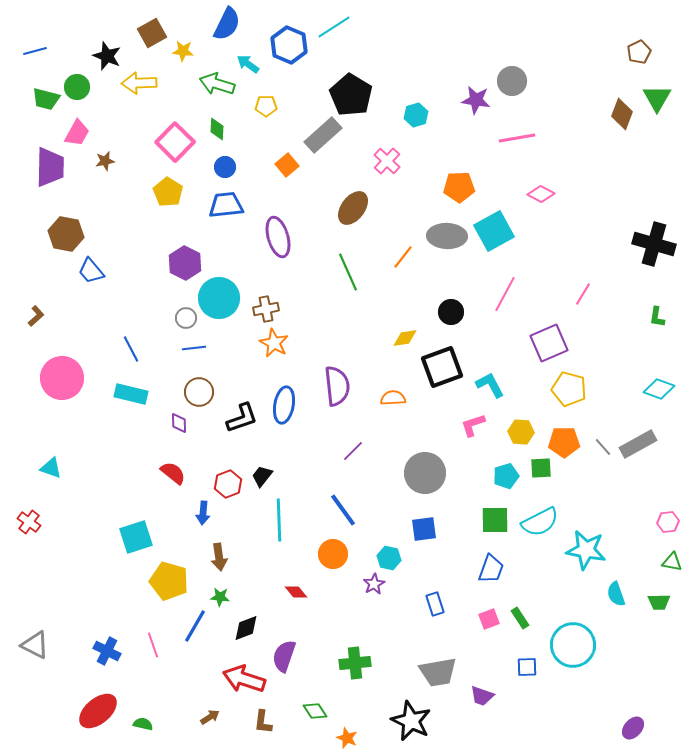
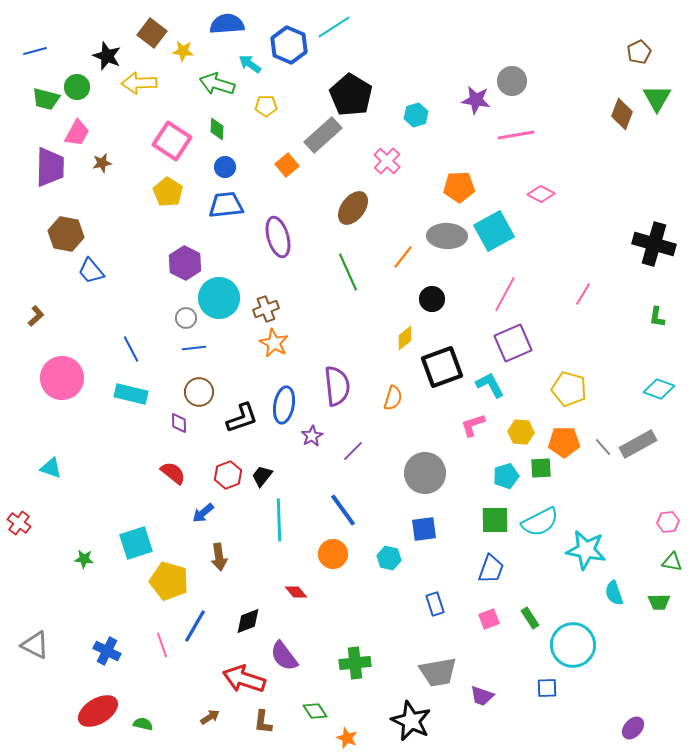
blue semicircle at (227, 24): rotated 120 degrees counterclockwise
brown square at (152, 33): rotated 24 degrees counterclockwise
cyan arrow at (248, 64): moved 2 px right
pink line at (517, 138): moved 1 px left, 3 px up
pink square at (175, 142): moved 3 px left, 1 px up; rotated 12 degrees counterclockwise
brown star at (105, 161): moved 3 px left, 2 px down
brown cross at (266, 309): rotated 10 degrees counterclockwise
black circle at (451, 312): moved 19 px left, 13 px up
yellow diamond at (405, 338): rotated 30 degrees counterclockwise
purple square at (549, 343): moved 36 px left
orange semicircle at (393, 398): rotated 110 degrees clockwise
red hexagon at (228, 484): moved 9 px up
blue arrow at (203, 513): rotated 45 degrees clockwise
red cross at (29, 522): moved 10 px left, 1 px down
cyan square at (136, 537): moved 6 px down
purple star at (374, 584): moved 62 px left, 148 px up
cyan semicircle at (616, 594): moved 2 px left, 1 px up
green star at (220, 597): moved 136 px left, 38 px up
green rectangle at (520, 618): moved 10 px right
black diamond at (246, 628): moved 2 px right, 7 px up
pink line at (153, 645): moved 9 px right
purple semicircle at (284, 656): rotated 56 degrees counterclockwise
blue square at (527, 667): moved 20 px right, 21 px down
red ellipse at (98, 711): rotated 9 degrees clockwise
